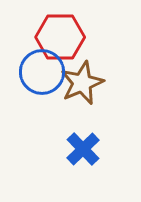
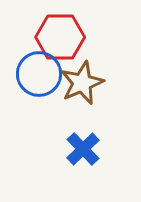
blue circle: moved 3 px left, 2 px down
